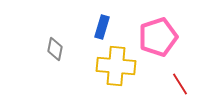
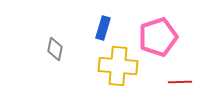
blue rectangle: moved 1 px right, 1 px down
yellow cross: moved 2 px right
red line: moved 2 px up; rotated 60 degrees counterclockwise
